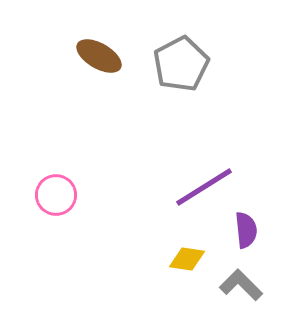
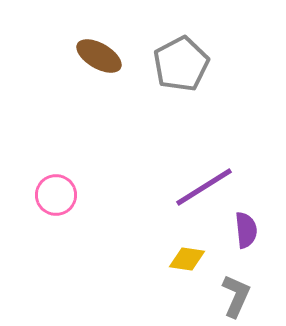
gray L-shape: moved 5 px left, 11 px down; rotated 69 degrees clockwise
